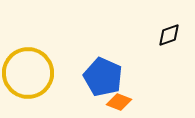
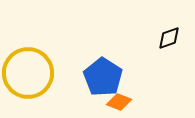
black diamond: moved 3 px down
blue pentagon: rotated 9 degrees clockwise
